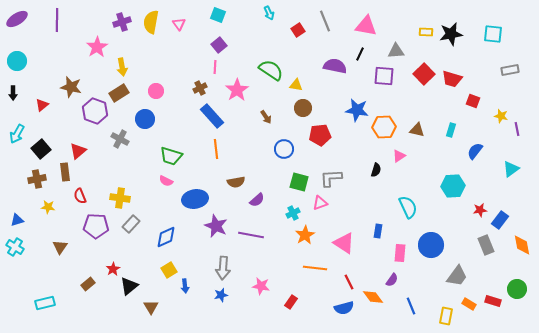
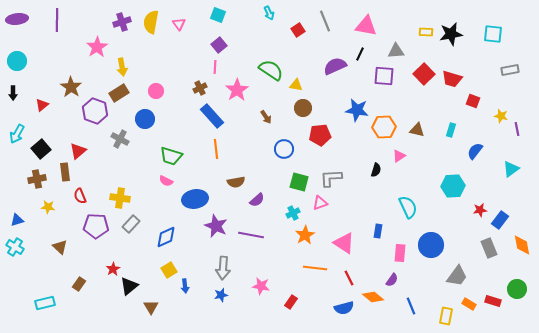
purple ellipse at (17, 19): rotated 25 degrees clockwise
purple semicircle at (335, 66): rotated 35 degrees counterclockwise
brown star at (71, 87): rotated 20 degrees clockwise
gray rectangle at (486, 245): moved 3 px right, 3 px down
brown triangle at (60, 247): rotated 21 degrees counterclockwise
red line at (349, 282): moved 4 px up
brown rectangle at (88, 284): moved 9 px left; rotated 16 degrees counterclockwise
orange diamond at (373, 297): rotated 15 degrees counterclockwise
